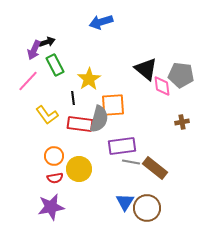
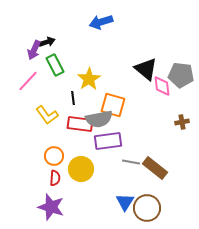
orange square: rotated 20 degrees clockwise
gray semicircle: rotated 64 degrees clockwise
purple rectangle: moved 14 px left, 5 px up
yellow circle: moved 2 px right
red semicircle: rotated 77 degrees counterclockwise
purple star: rotated 28 degrees clockwise
